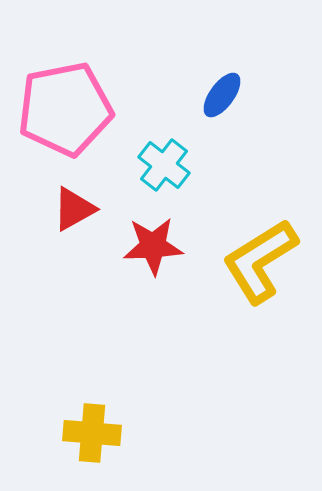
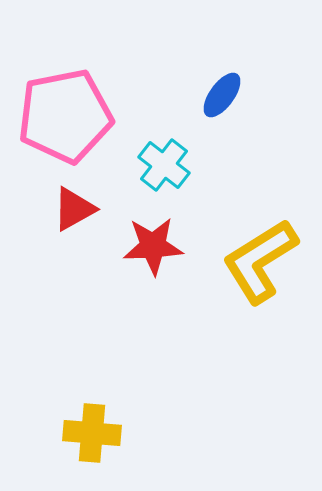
pink pentagon: moved 7 px down
